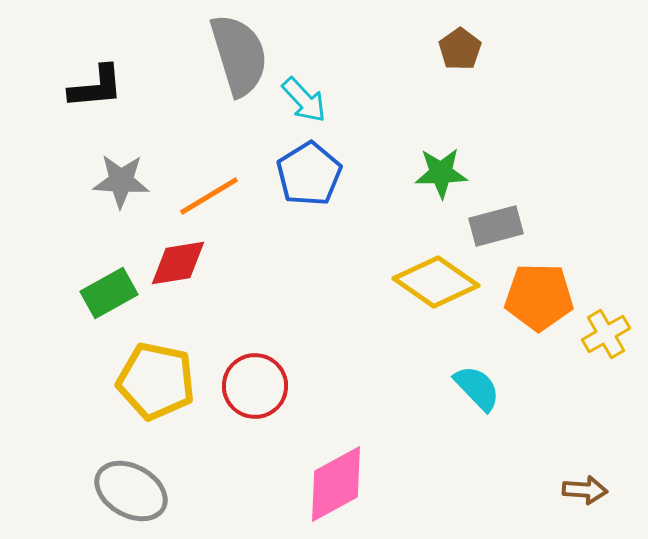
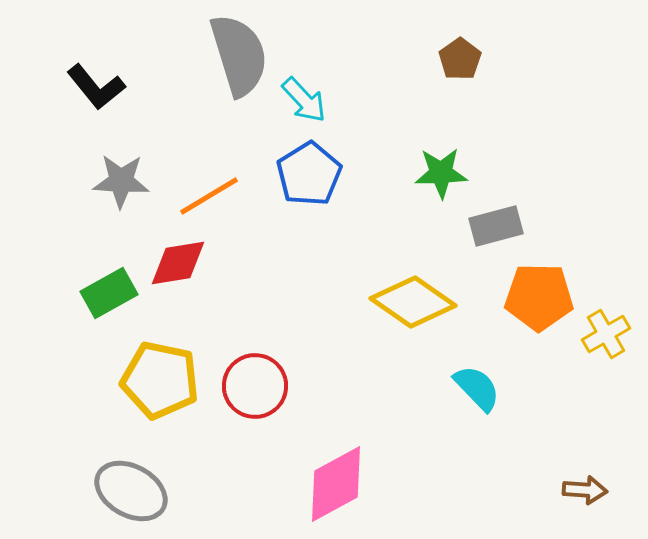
brown pentagon: moved 10 px down
black L-shape: rotated 56 degrees clockwise
yellow diamond: moved 23 px left, 20 px down
yellow pentagon: moved 4 px right, 1 px up
